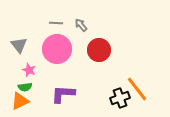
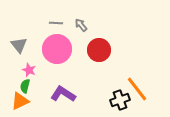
green semicircle: moved 1 px up; rotated 112 degrees clockwise
purple L-shape: rotated 30 degrees clockwise
black cross: moved 2 px down
